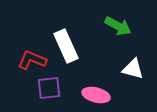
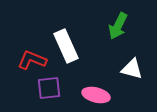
green arrow: rotated 88 degrees clockwise
white triangle: moved 1 px left
